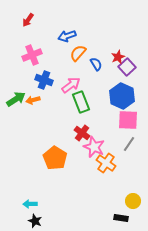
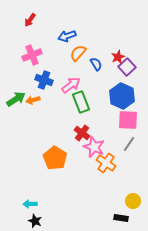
red arrow: moved 2 px right
